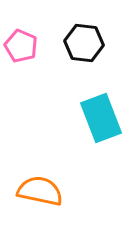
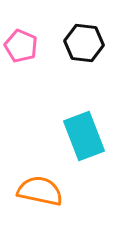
cyan rectangle: moved 17 px left, 18 px down
